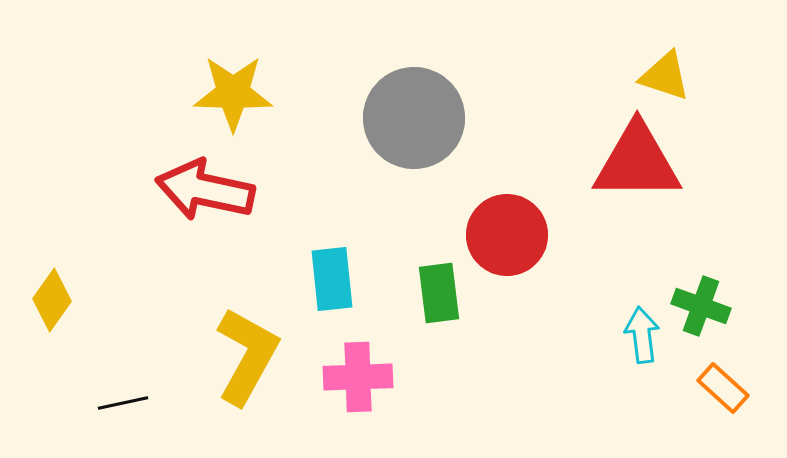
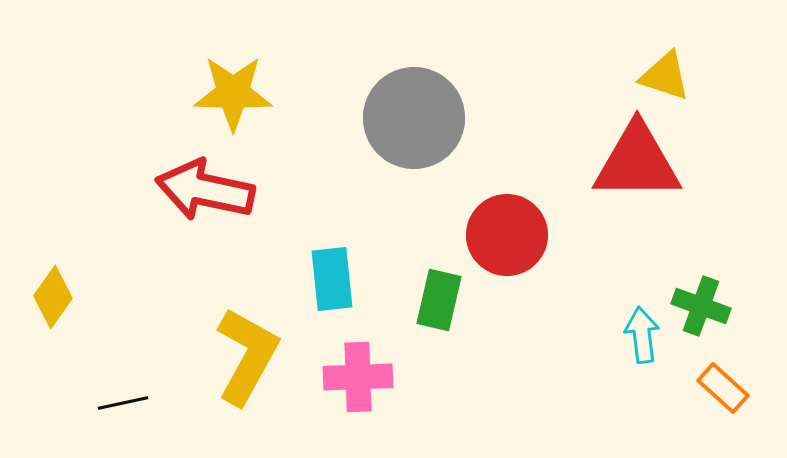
green rectangle: moved 7 px down; rotated 20 degrees clockwise
yellow diamond: moved 1 px right, 3 px up
